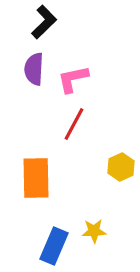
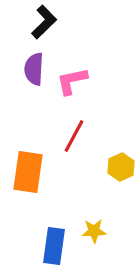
pink L-shape: moved 1 px left, 2 px down
red line: moved 12 px down
orange rectangle: moved 8 px left, 6 px up; rotated 9 degrees clockwise
blue rectangle: rotated 15 degrees counterclockwise
